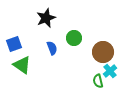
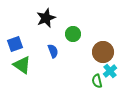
green circle: moved 1 px left, 4 px up
blue square: moved 1 px right
blue semicircle: moved 1 px right, 3 px down
green semicircle: moved 1 px left
